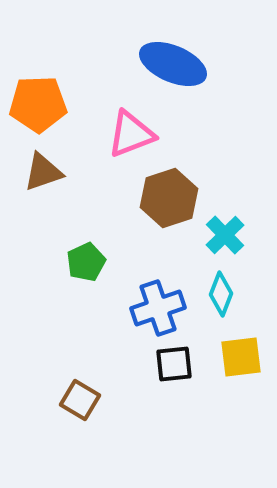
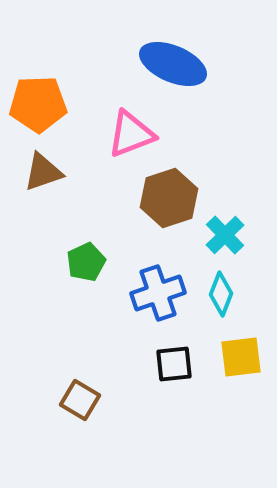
blue cross: moved 15 px up
